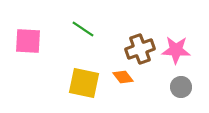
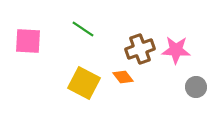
yellow square: rotated 16 degrees clockwise
gray circle: moved 15 px right
